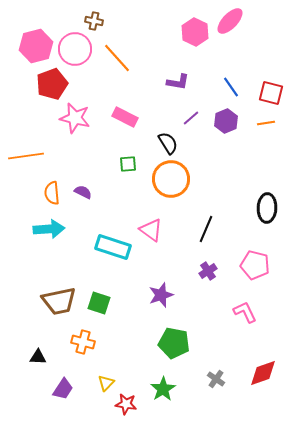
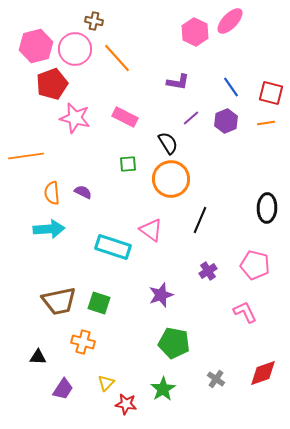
black line at (206, 229): moved 6 px left, 9 px up
